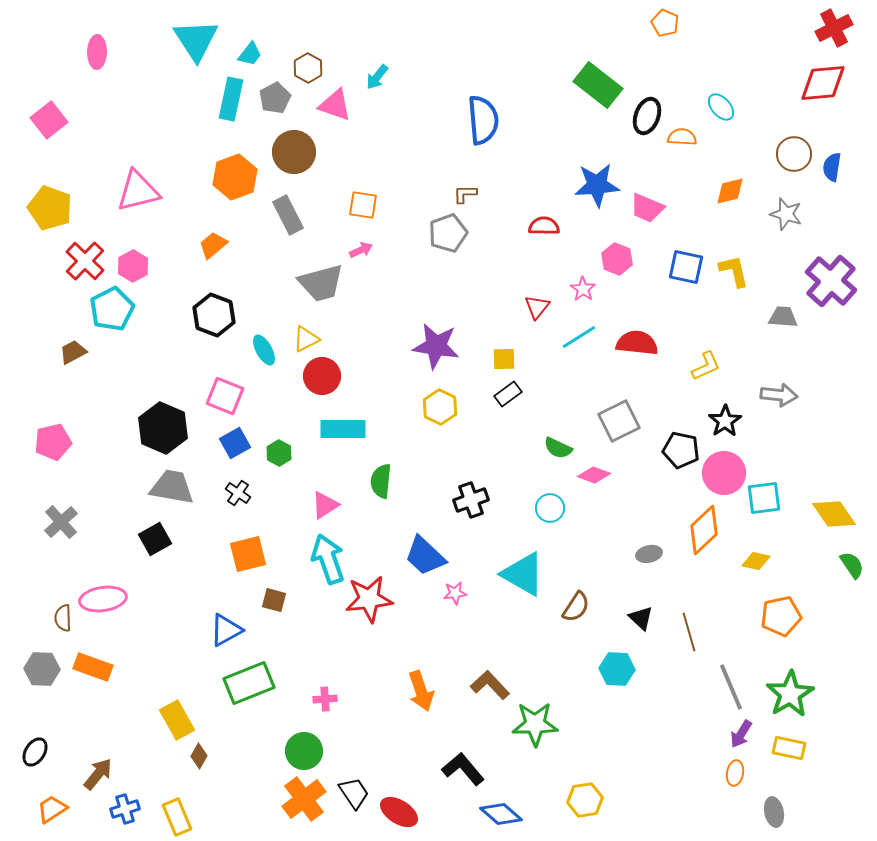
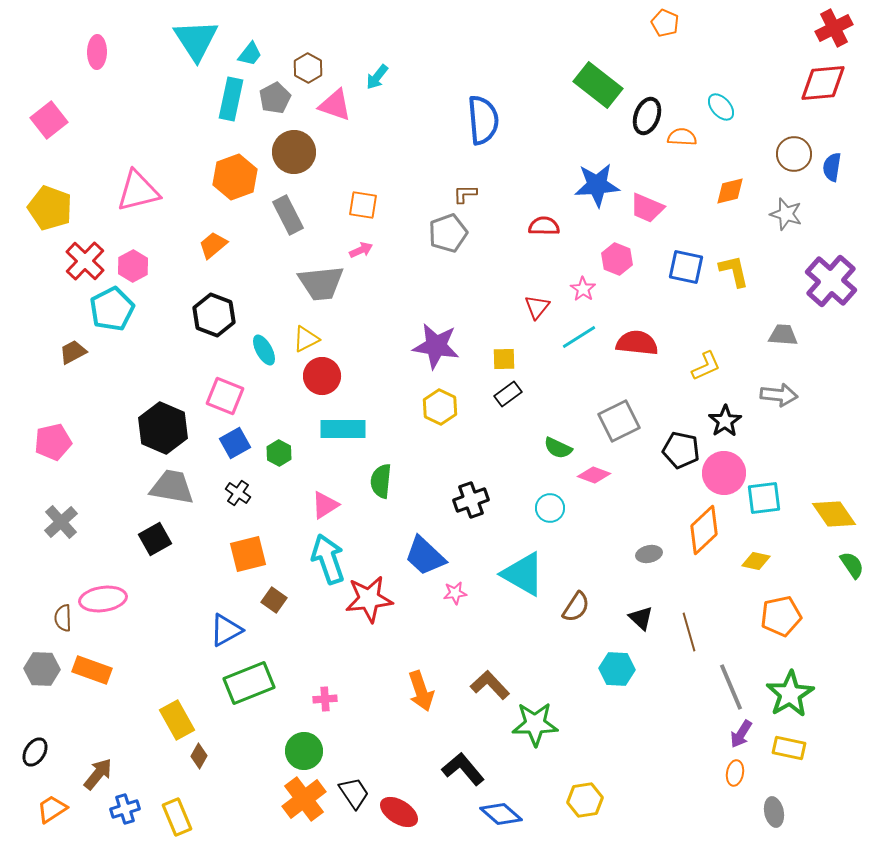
gray trapezoid at (321, 283): rotated 9 degrees clockwise
gray trapezoid at (783, 317): moved 18 px down
brown square at (274, 600): rotated 20 degrees clockwise
orange rectangle at (93, 667): moved 1 px left, 3 px down
